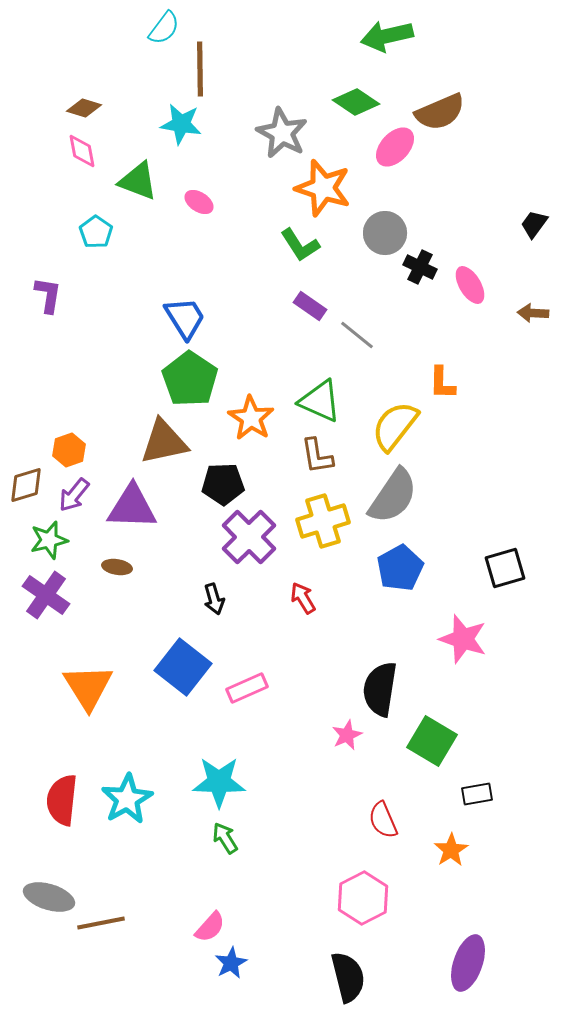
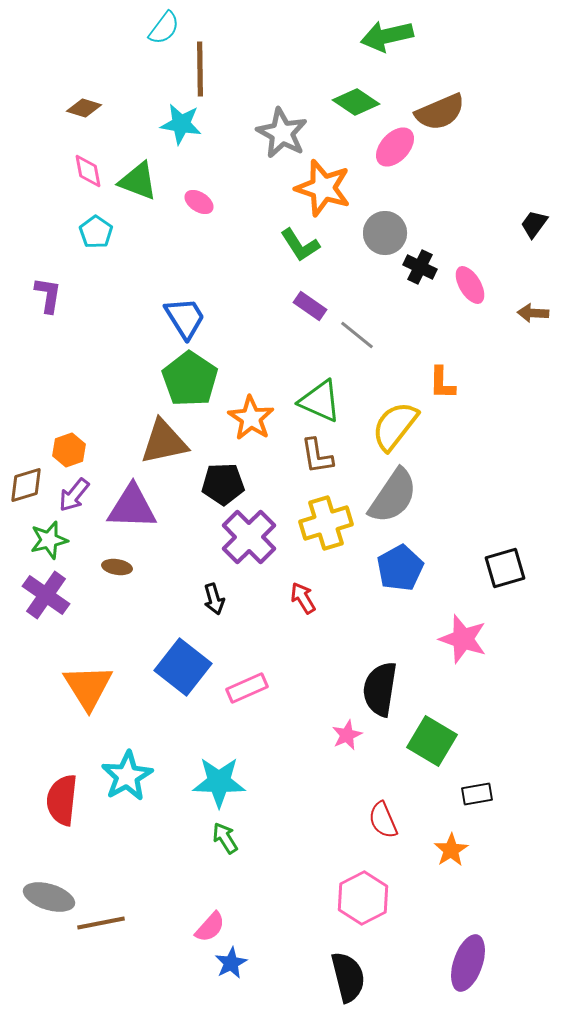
pink diamond at (82, 151): moved 6 px right, 20 px down
yellow cross at (323, 521): moved 3 px right, 2 px down
cyan star at (127, 799): moved 23 px up
